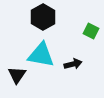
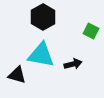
black triangle: rotated 48 degrees counterclockwise
